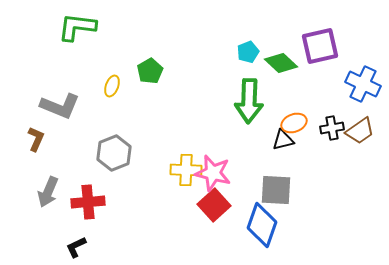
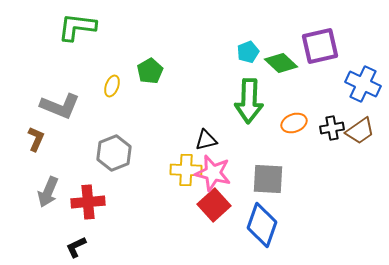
black triangle: moved 77 px left
gray square: moved 8 px left, 11 px up
